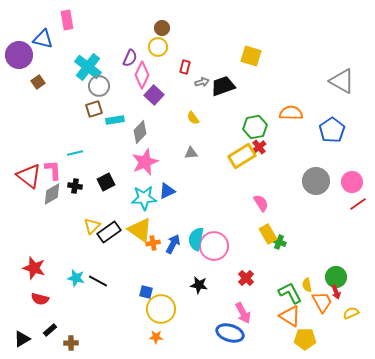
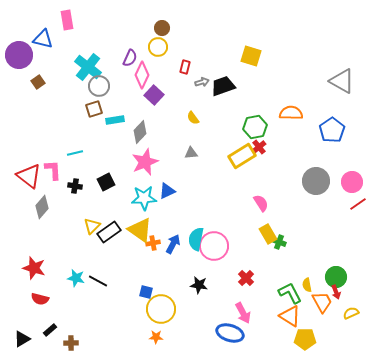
gray diamond at (52, 194): moved 10 px left, 13 px down; rotated 20 degrees counterclockwise
